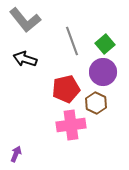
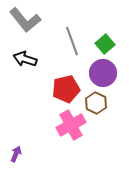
purple circle: moved 1 px down
pink cross: rotated 20 degrees counterclockwise
